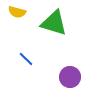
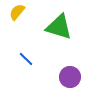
yellow semicircle: rotated 114 degrees clockwise
green triangle: moved 5 px right, 4 px down
